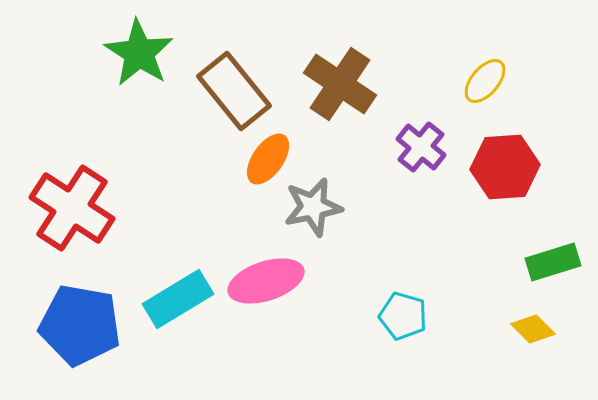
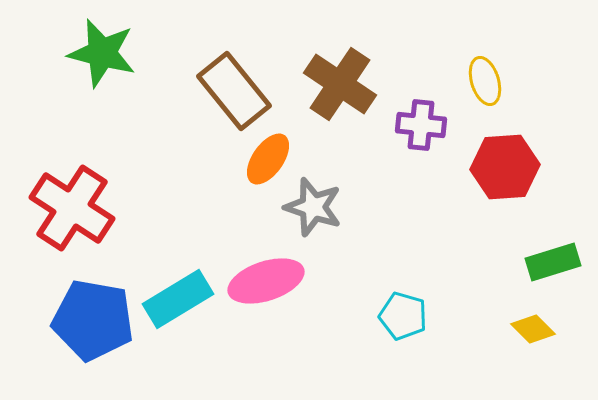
green star: moved 37 px left; rotated 18 degrees counterclockwise
yellow ellipse: rotated 57 degrees counterclockwise
purple cross: moved 22 px up; rotated 33 degrees counterclockwise
gray star: rotated 30 degrees clockwise
blue pentagon: moved 13 px right, 5 px up
